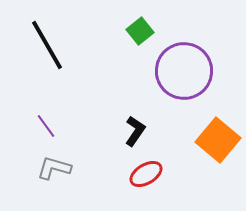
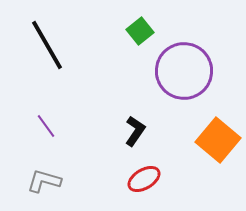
gray L-shape: moved 10 px left, 13 px down
red ellipse: moved 2 px left, 5 px down
